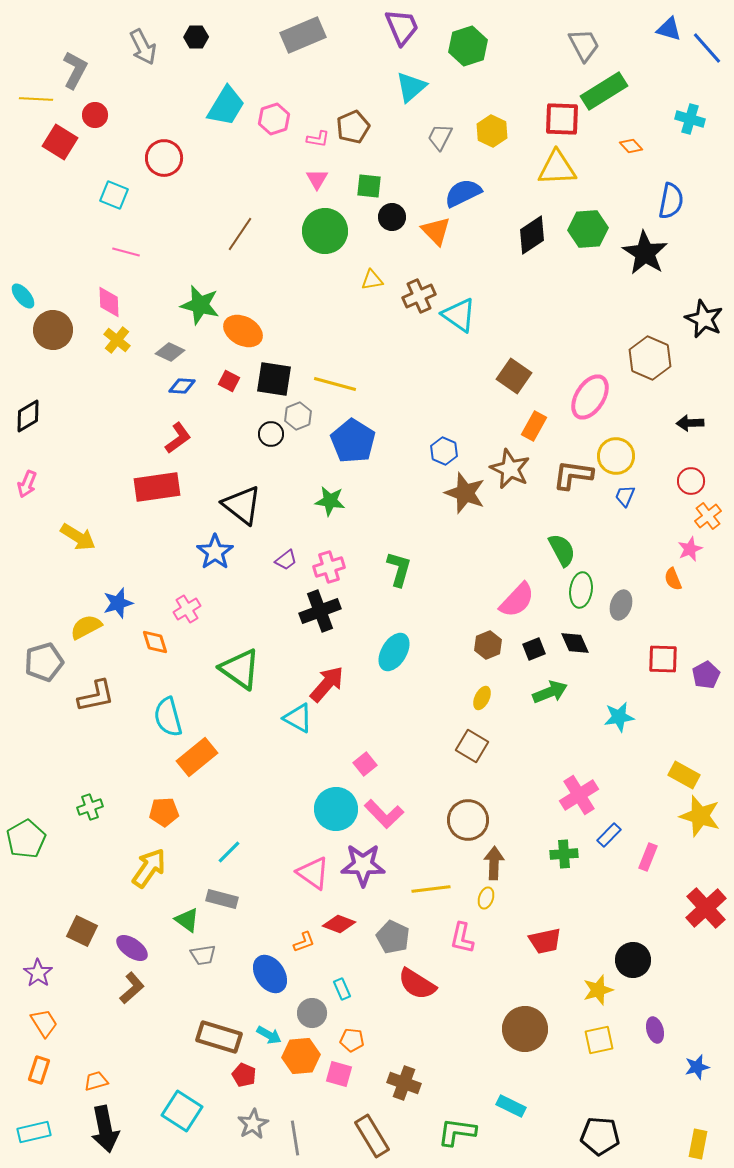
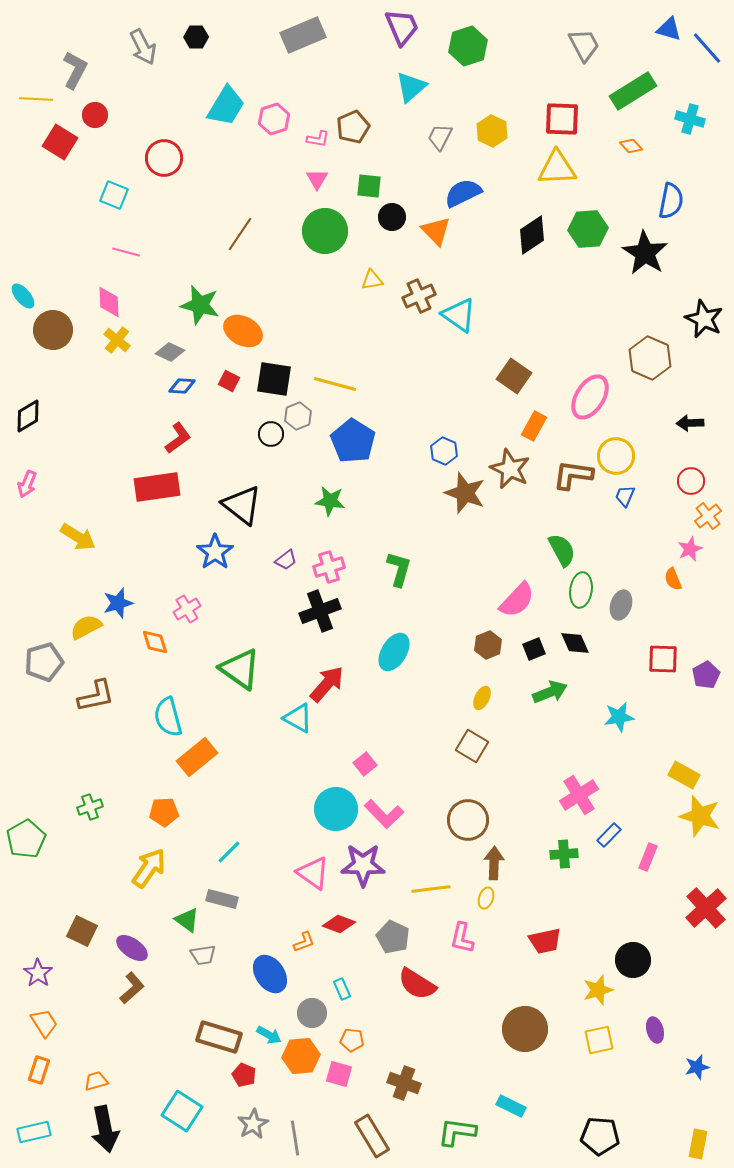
green rectangle at (604, 91): moved 29 px right
